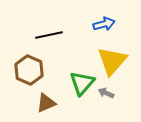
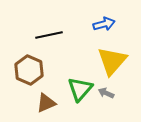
green triangle: moved 2 px left, 6 px down
